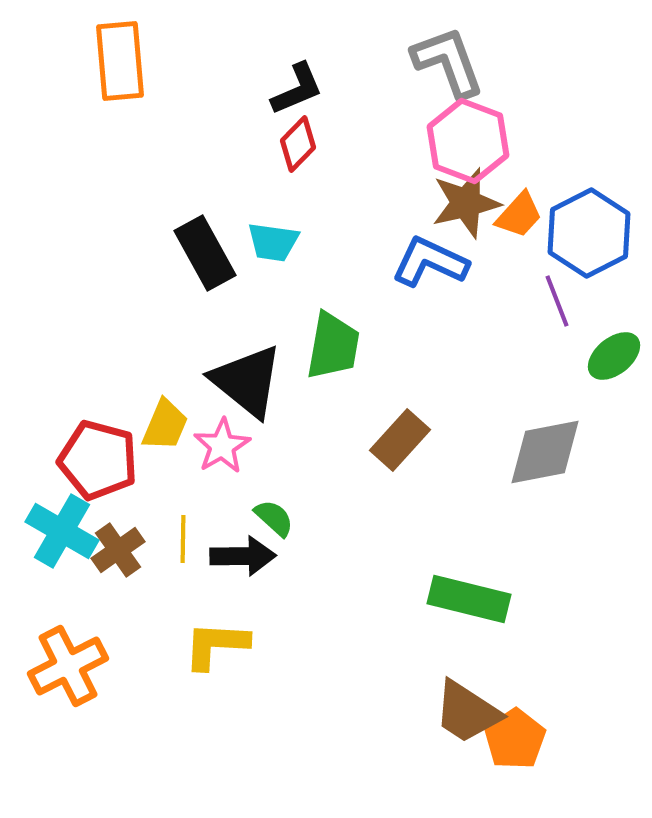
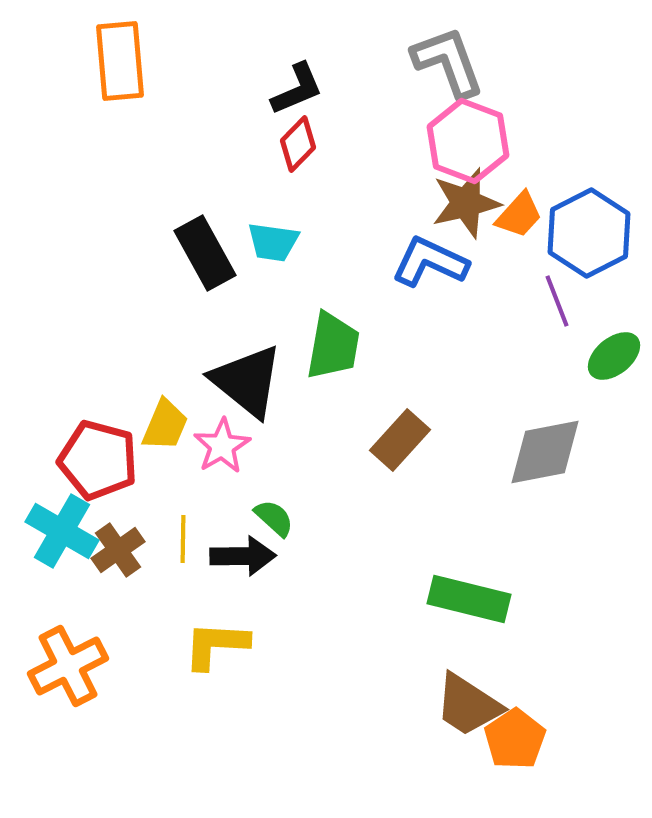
brown trapezoid: moved 1 px right, 7 px up
